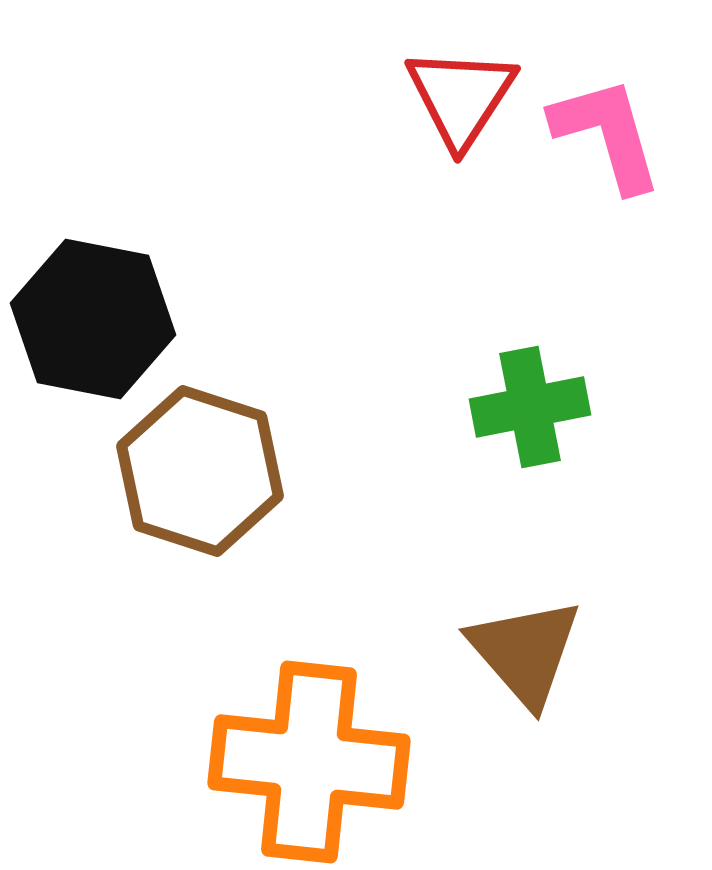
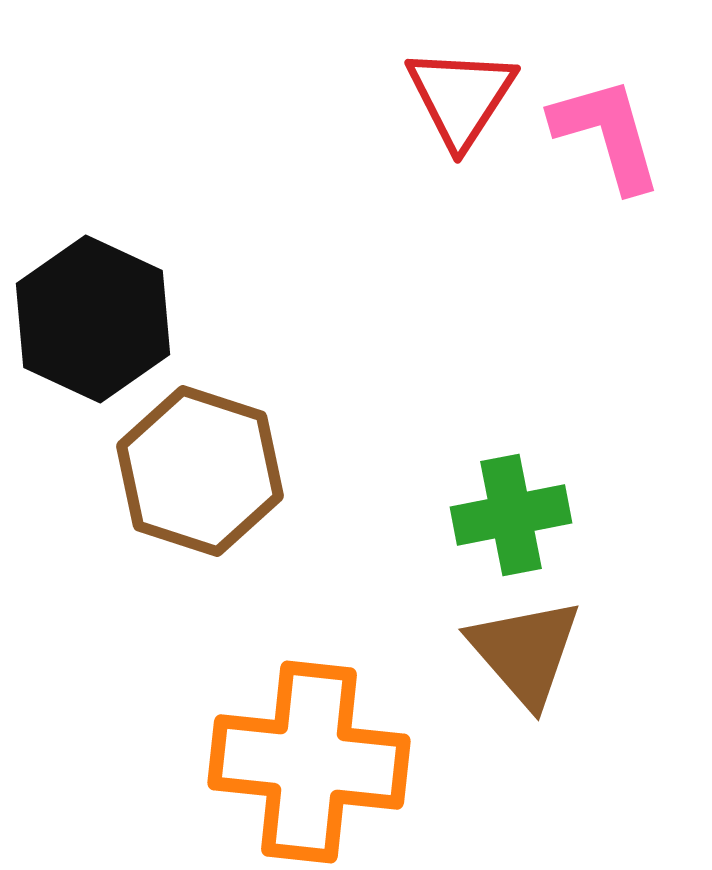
black hexagon: rotated 14 degrees clockwise
green cross: moved 19 px left, 108 px down
